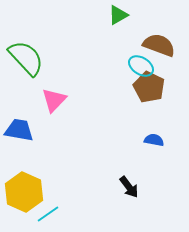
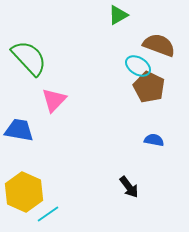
green semicircle: moved 3 px right
cyan ellipse: moved 3 px left
